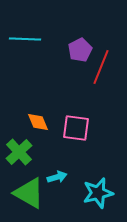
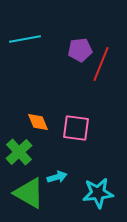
cyan line: rotated 12 degrees counterclockwise
purple pentagon: rotated 20 degrees clockwise
red line: moved 3 px up
cyan star: rotated 8 degrees clockwise
